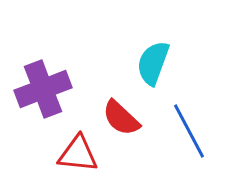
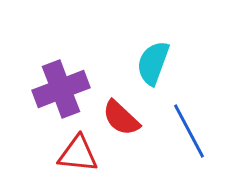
purple cross: moved 18 px right
